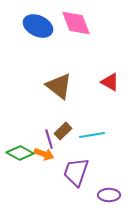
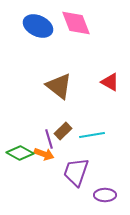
purple ellipse: moved 4 px left
